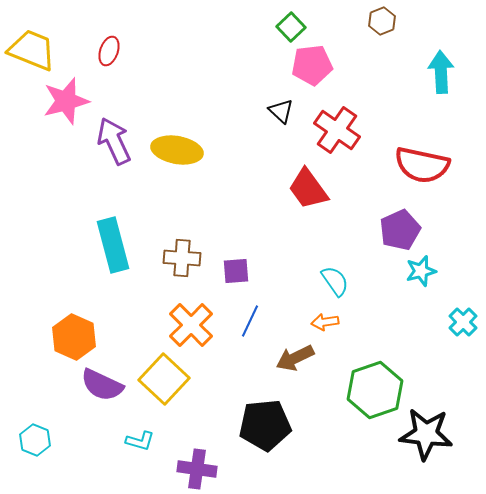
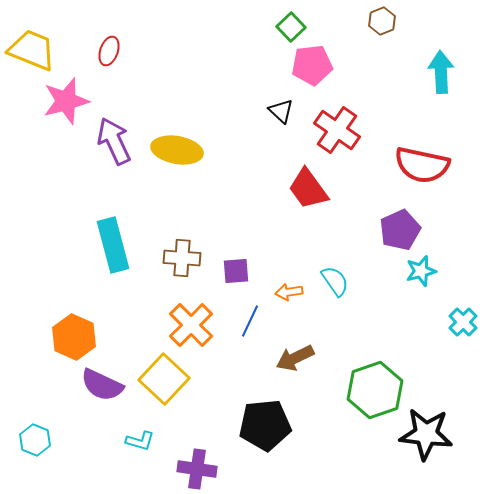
orange arrow: moved 36 px left, 30 px up
